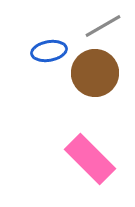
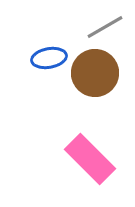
gray line: moved 2 px right, 1 px down
blue ellipse: moved 7 px down
